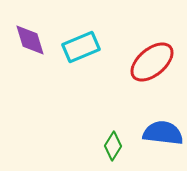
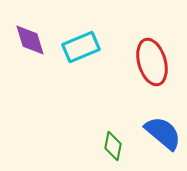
red ellipse: rotated 66 degrees counterclockwise
blue semicircle: rotated 33 degrees clockwise
green diamond: rotated 20 degrees counterclockwise
